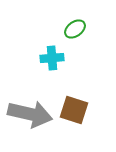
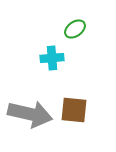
brown square: rotated 12 degrees counterclockwise
